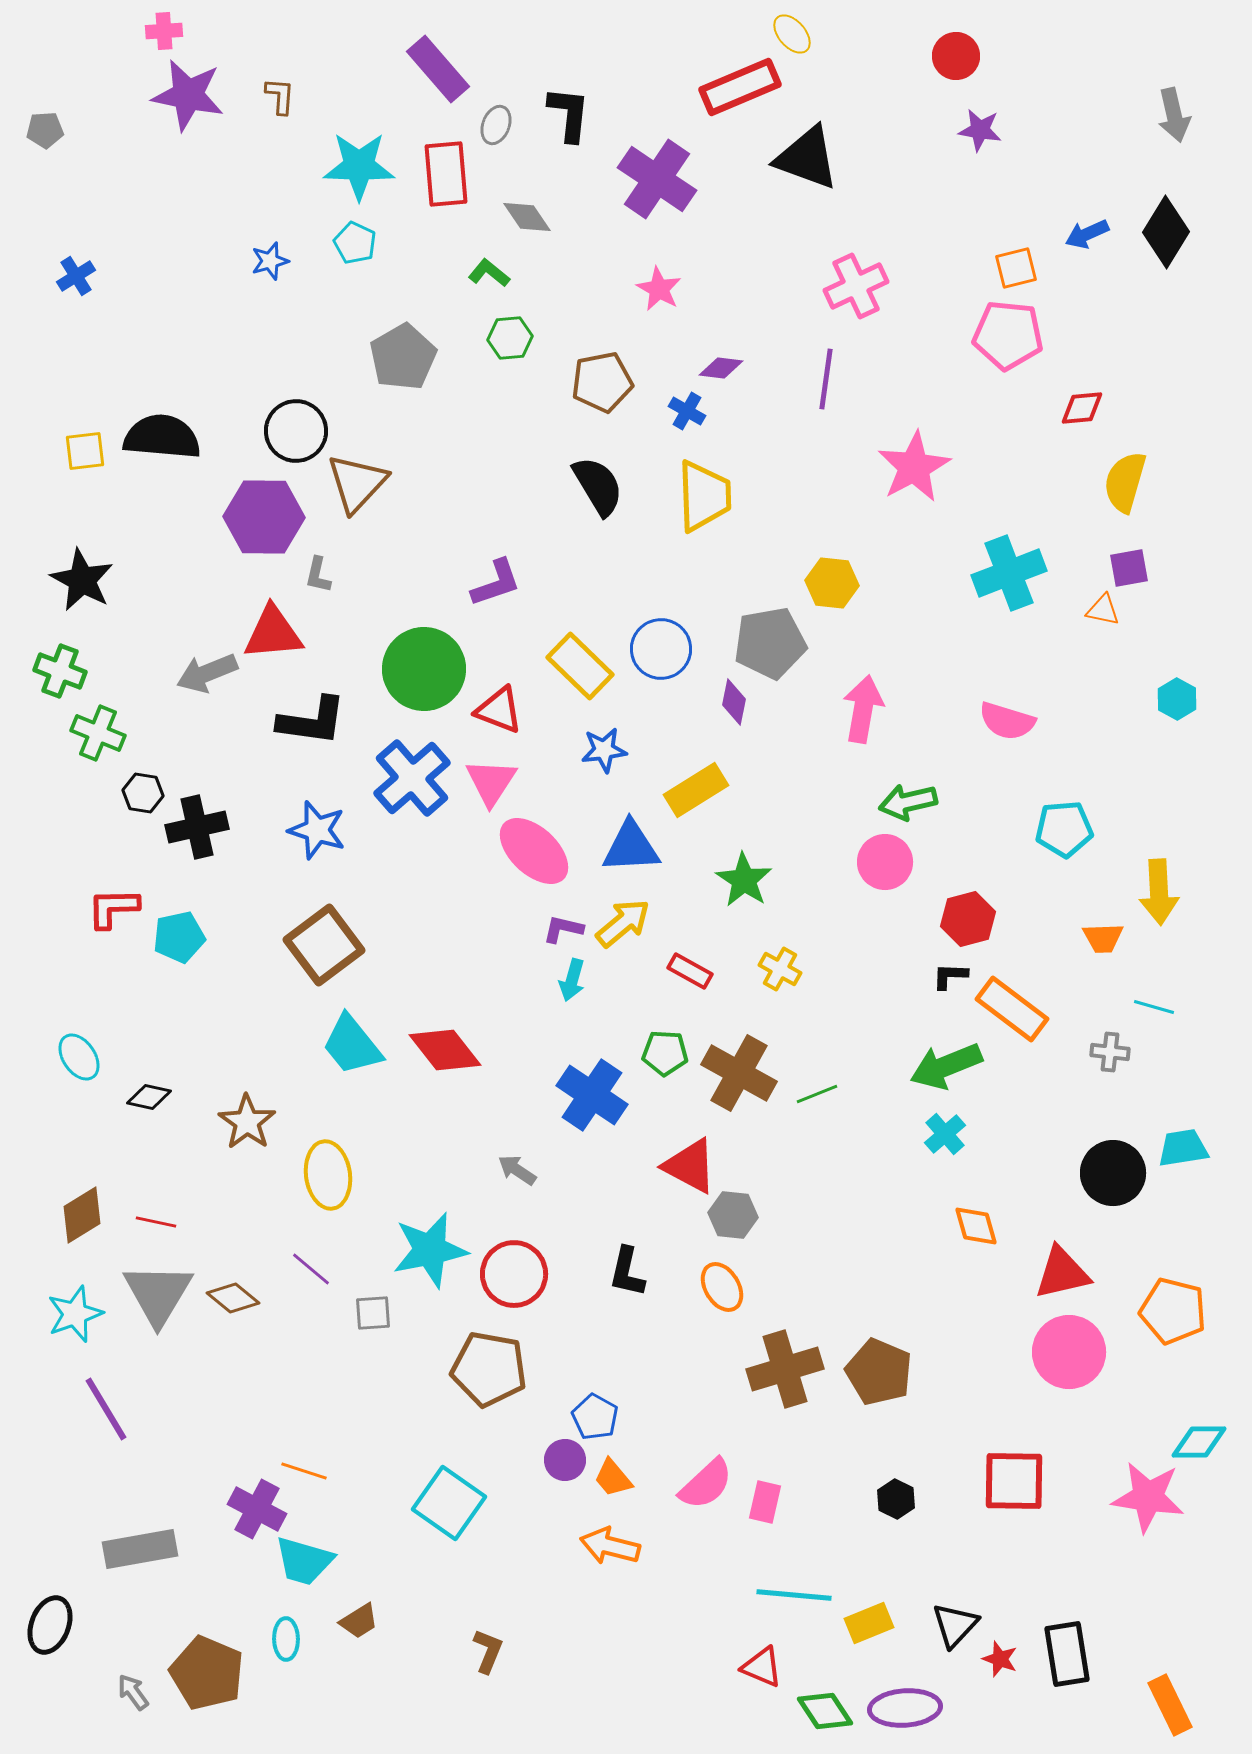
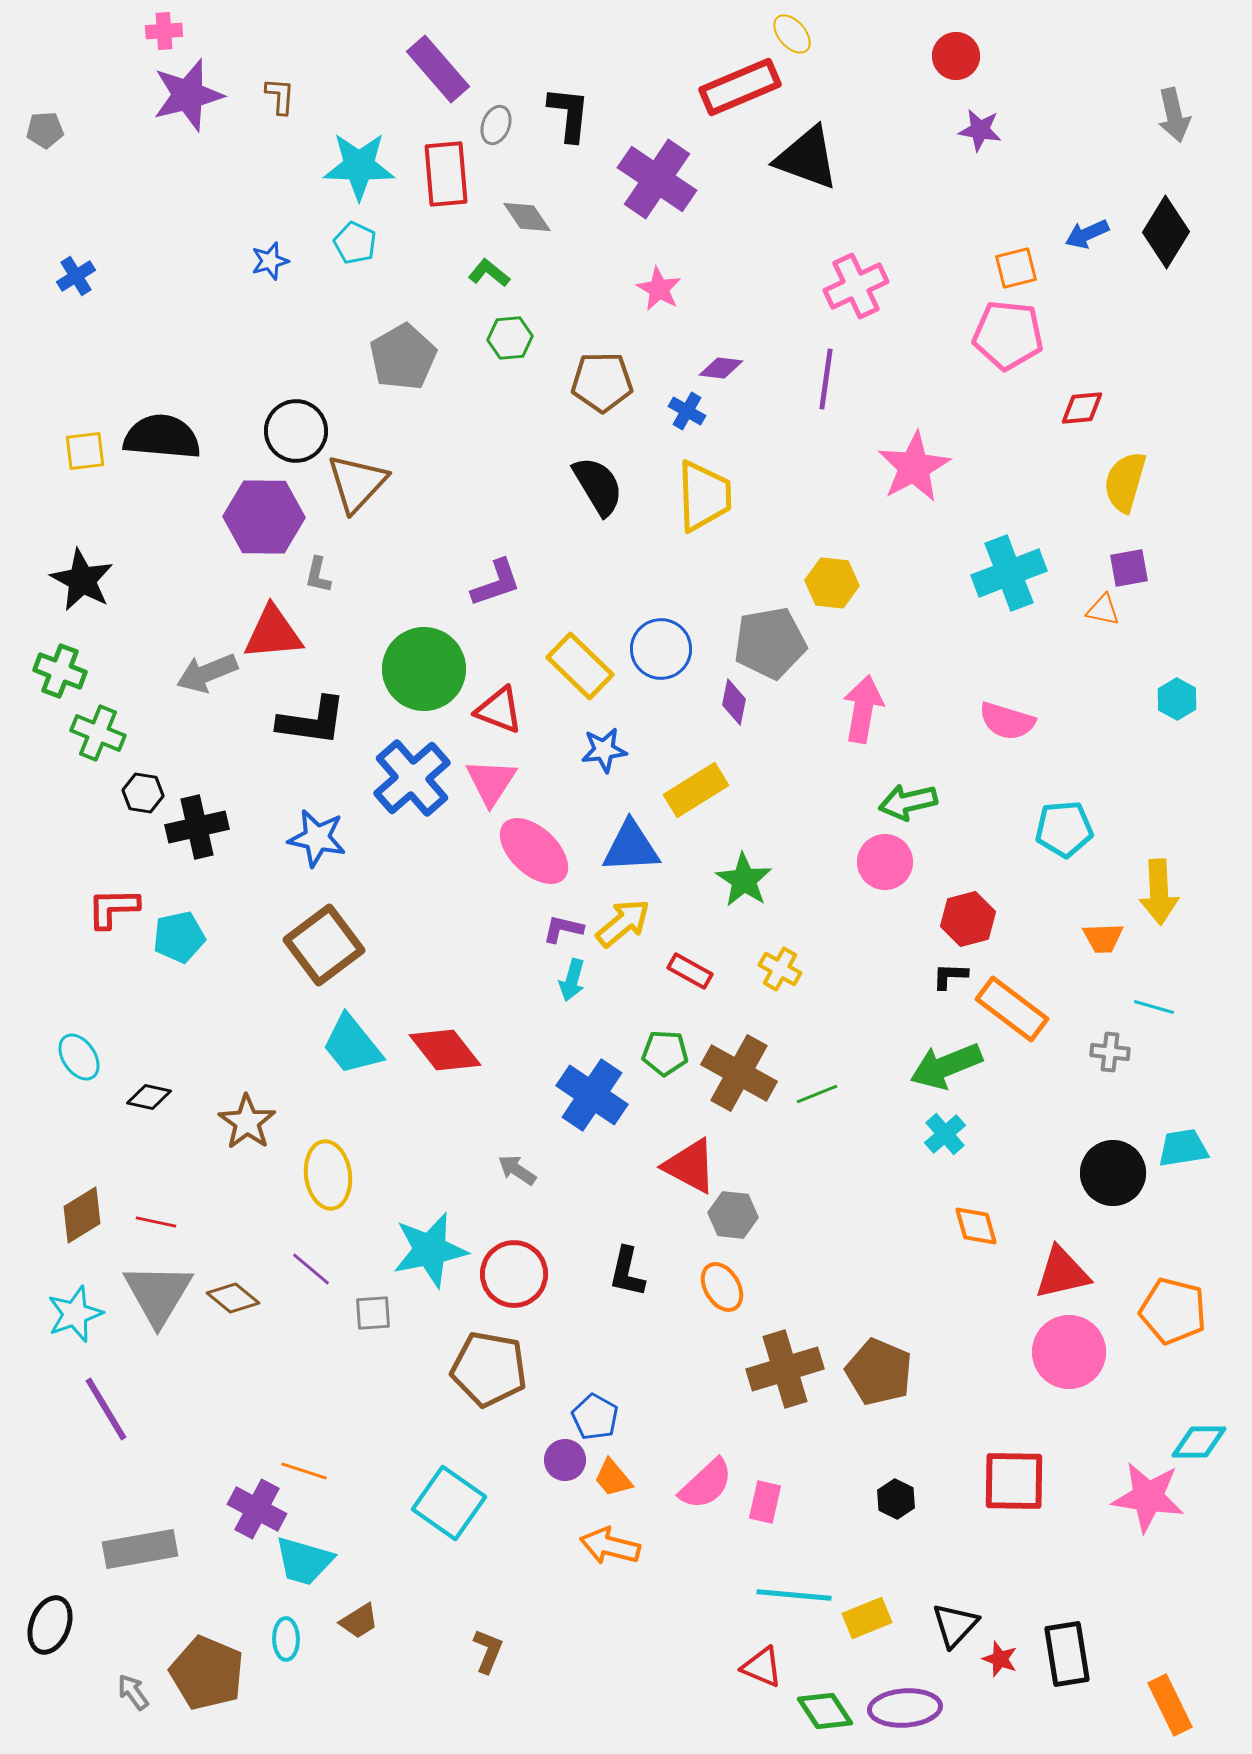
purple star at (188, 95): rotated 26 degrees counterclockwise
brown pentagon at (602, 382): rotated 10 degrees clockwise
blue star at (317, 830): moved 8 px down; rotated 6 degrees counterclockwise
yellow rectangle at (869, 1623): moved 2 px left, 5 px up
